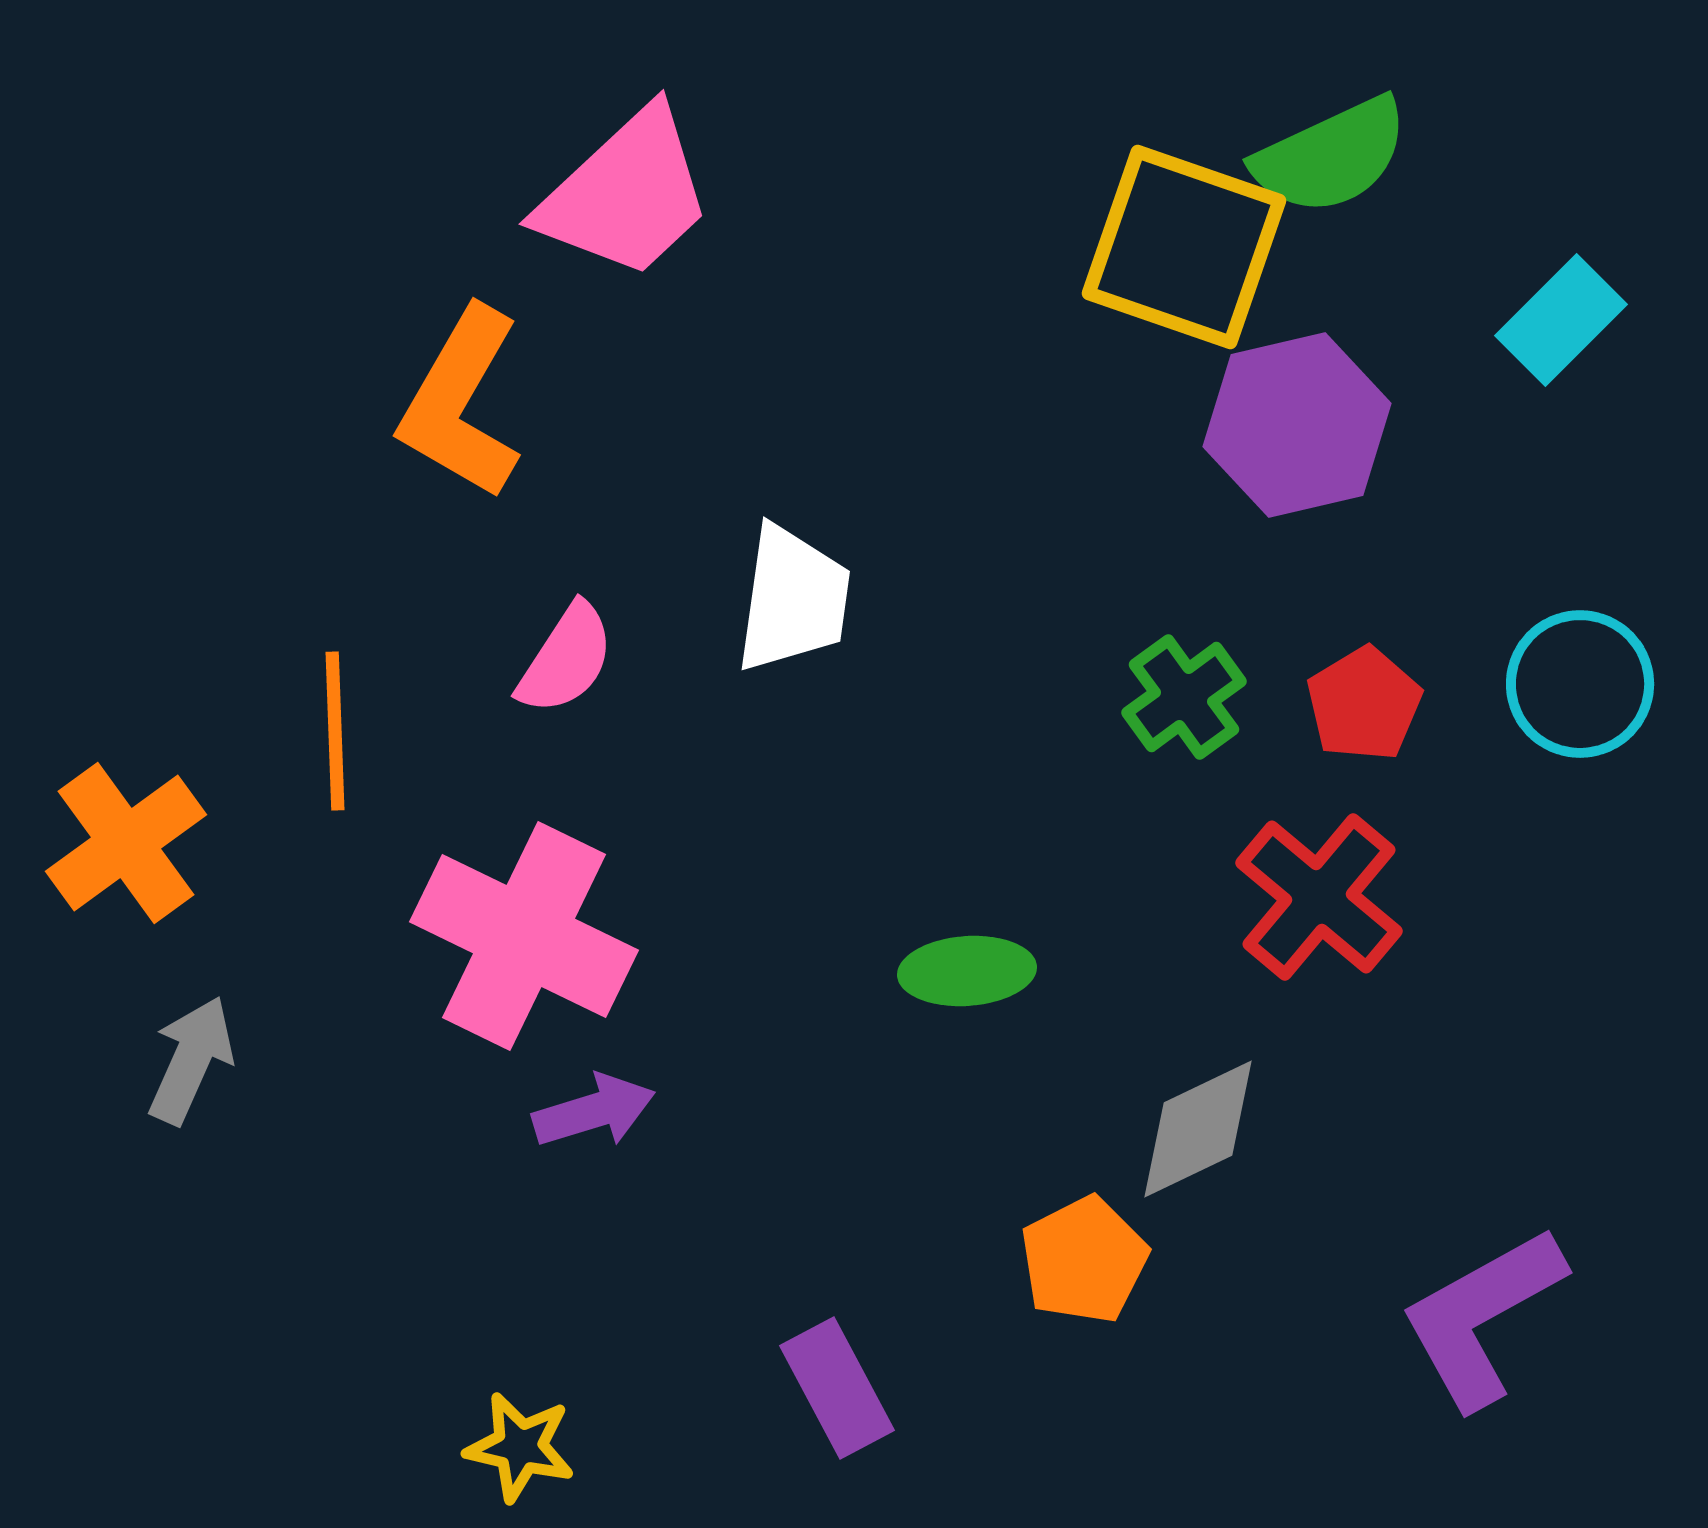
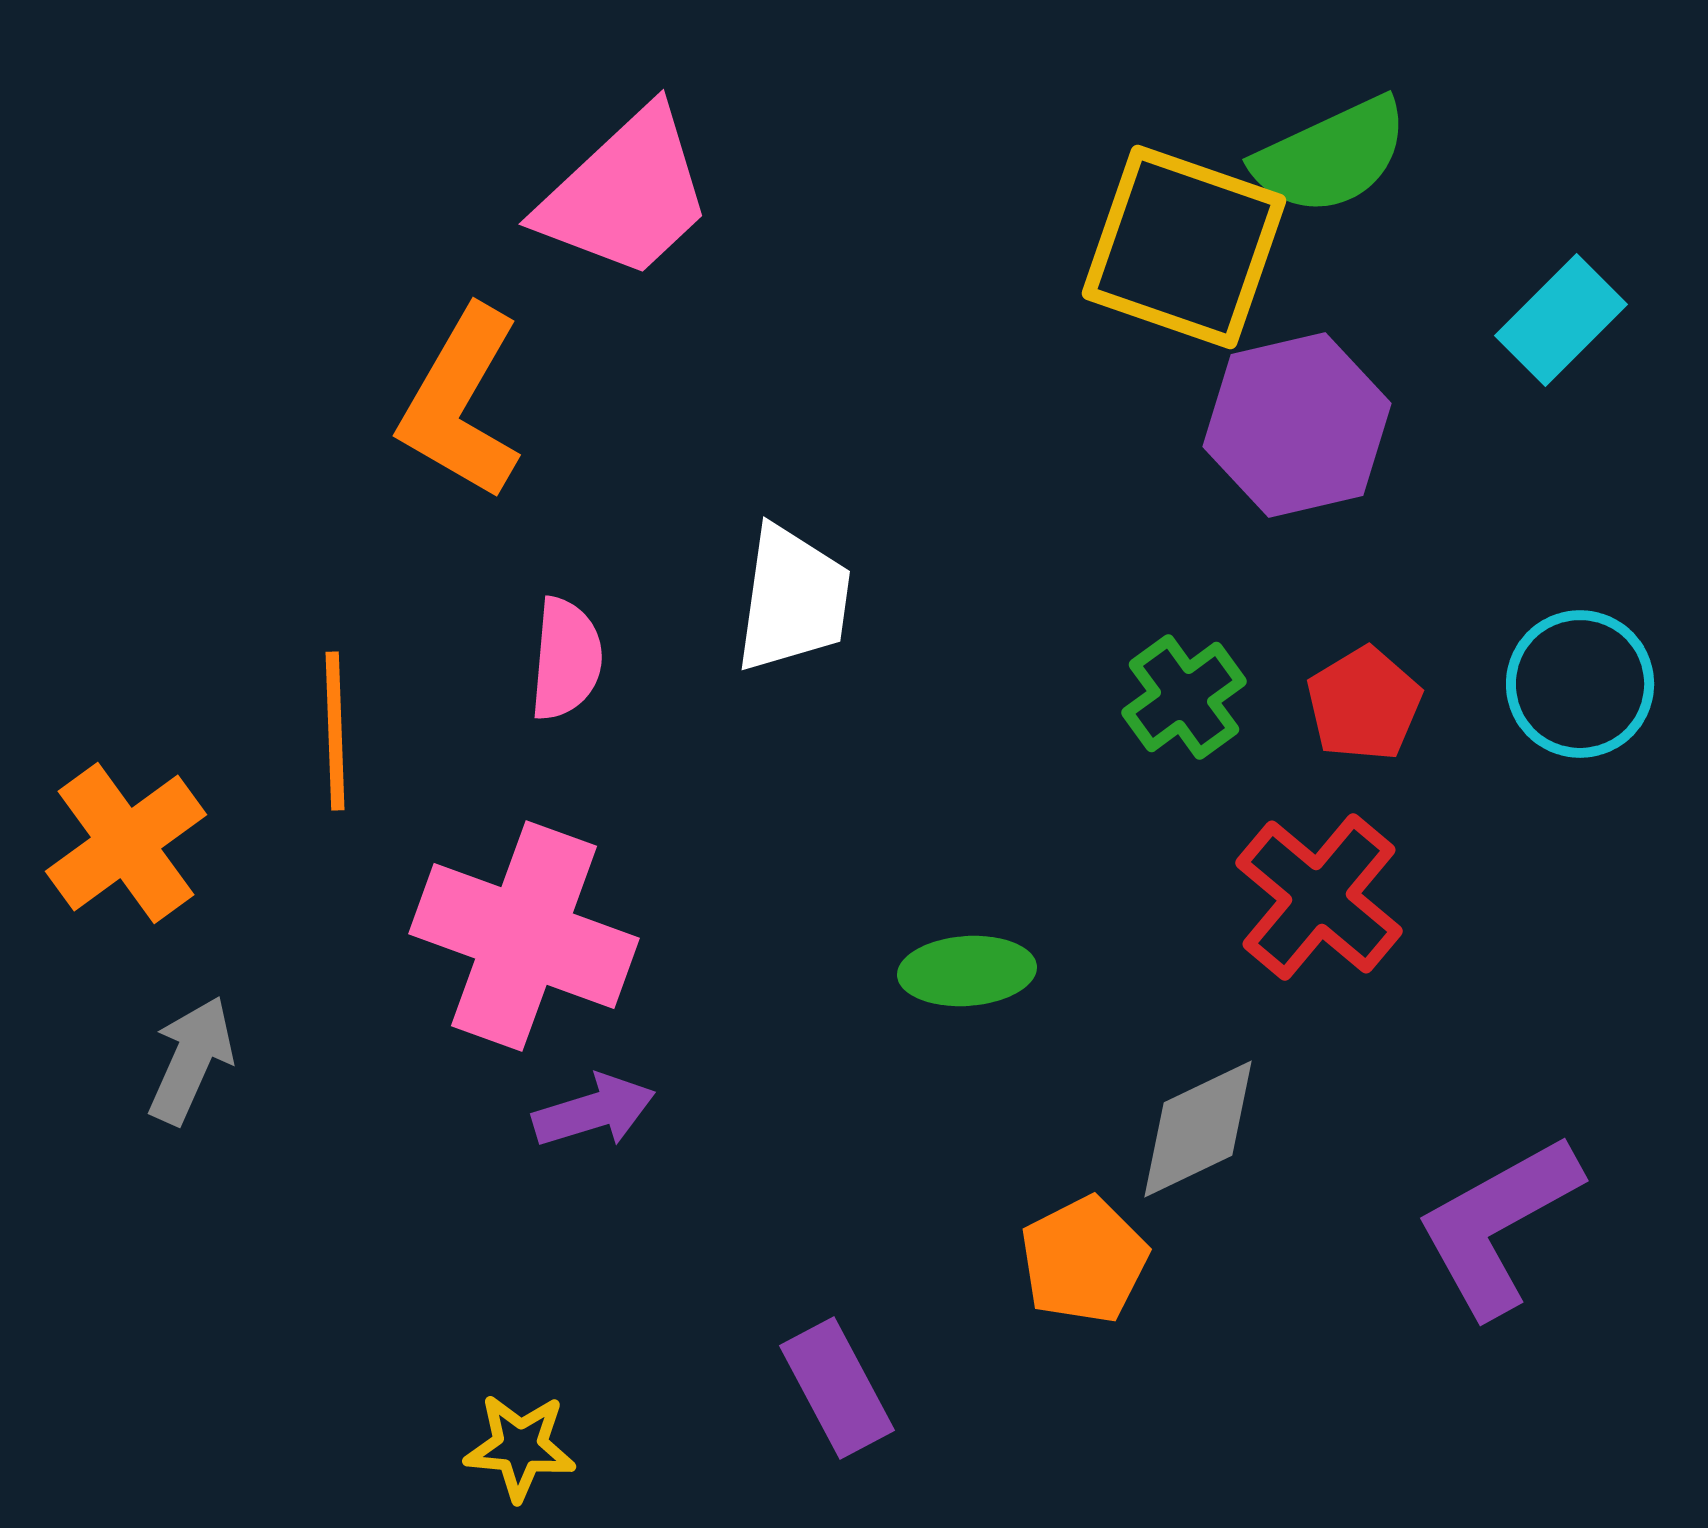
pink semicircle: rotated 28 degrees counterclockwise
pink cross: rotated 6 degrees counterclockwise
purple L-shape: moved 16 px right, 92 px up
yellow star: rotated 8 degrees counterclockwise
